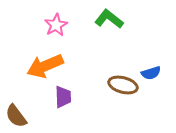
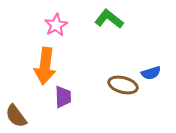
orange arrow: rotated 60 degrees counterclockwise
